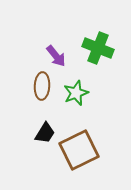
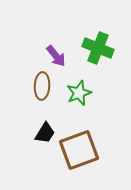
green star: moved 3 px right
brown square: rotated 6 degrees clockwise
